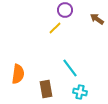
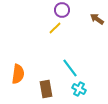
purple circle: moved 3 px left
cyan cross: moved 1 px left, 3 px up; rotated 16 degrees clockwise
